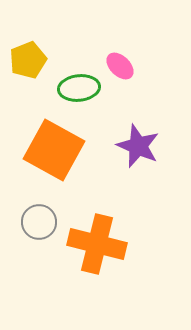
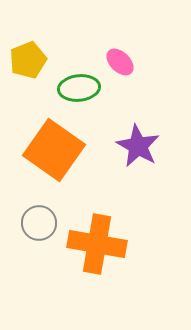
pink ellipse: moved 4 px up
purple star: rotated 6 degrees clockwise
orange square: rotated 6 degrees clockwise
gray circle: moved 1 px down
orange cross: rotated 4 degrees counterclockwise
